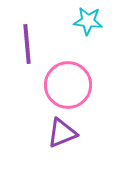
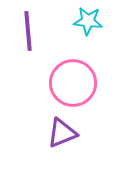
purple line: moved 1 px right, 13 px up
pink circle: moved 5 px right, 2 px up
